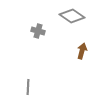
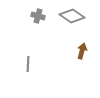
gray cross: moved 15 px up
gray line: moved 23 px up
